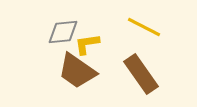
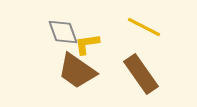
gray diamond: rotated 76 degrees clockwise
